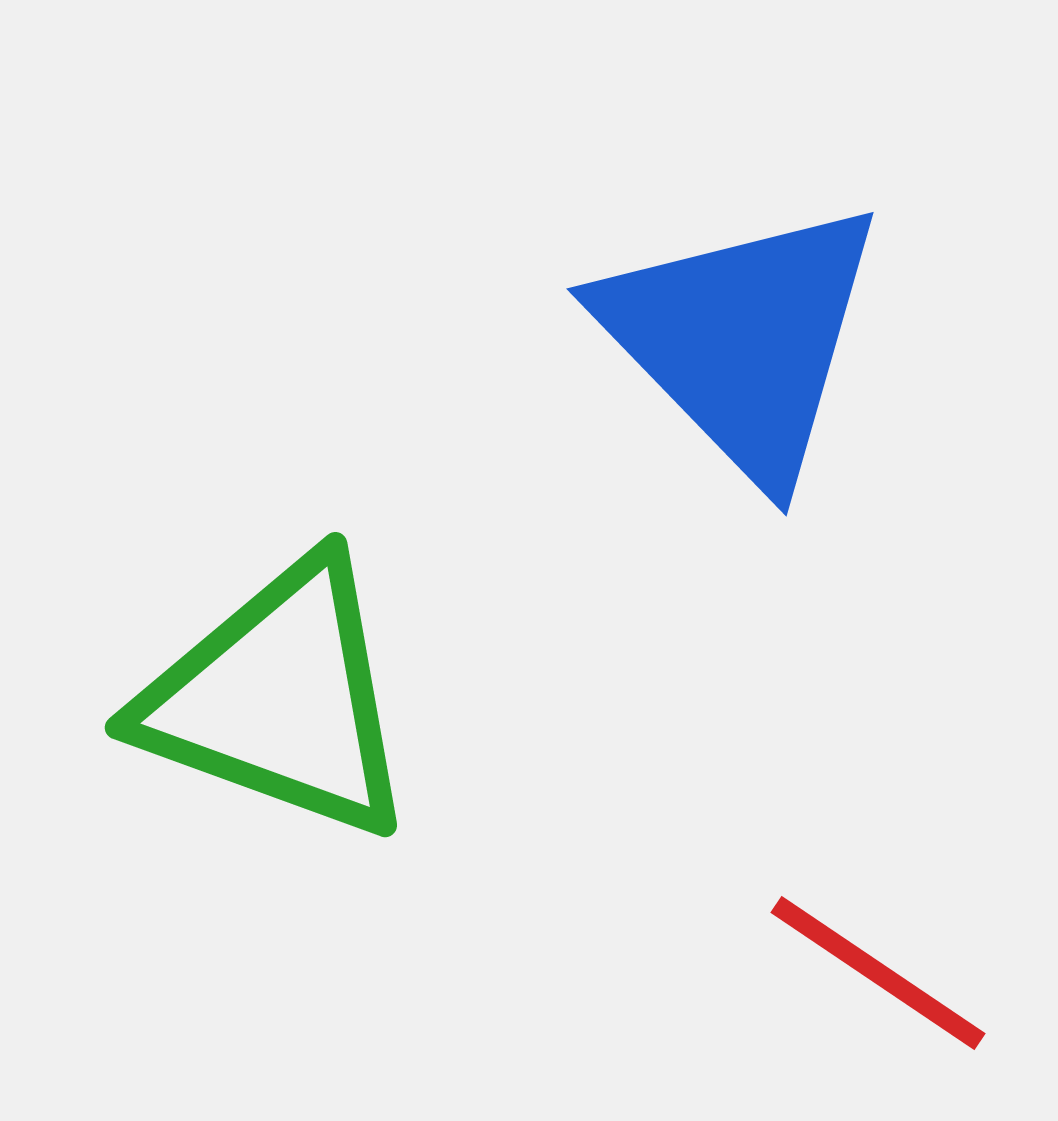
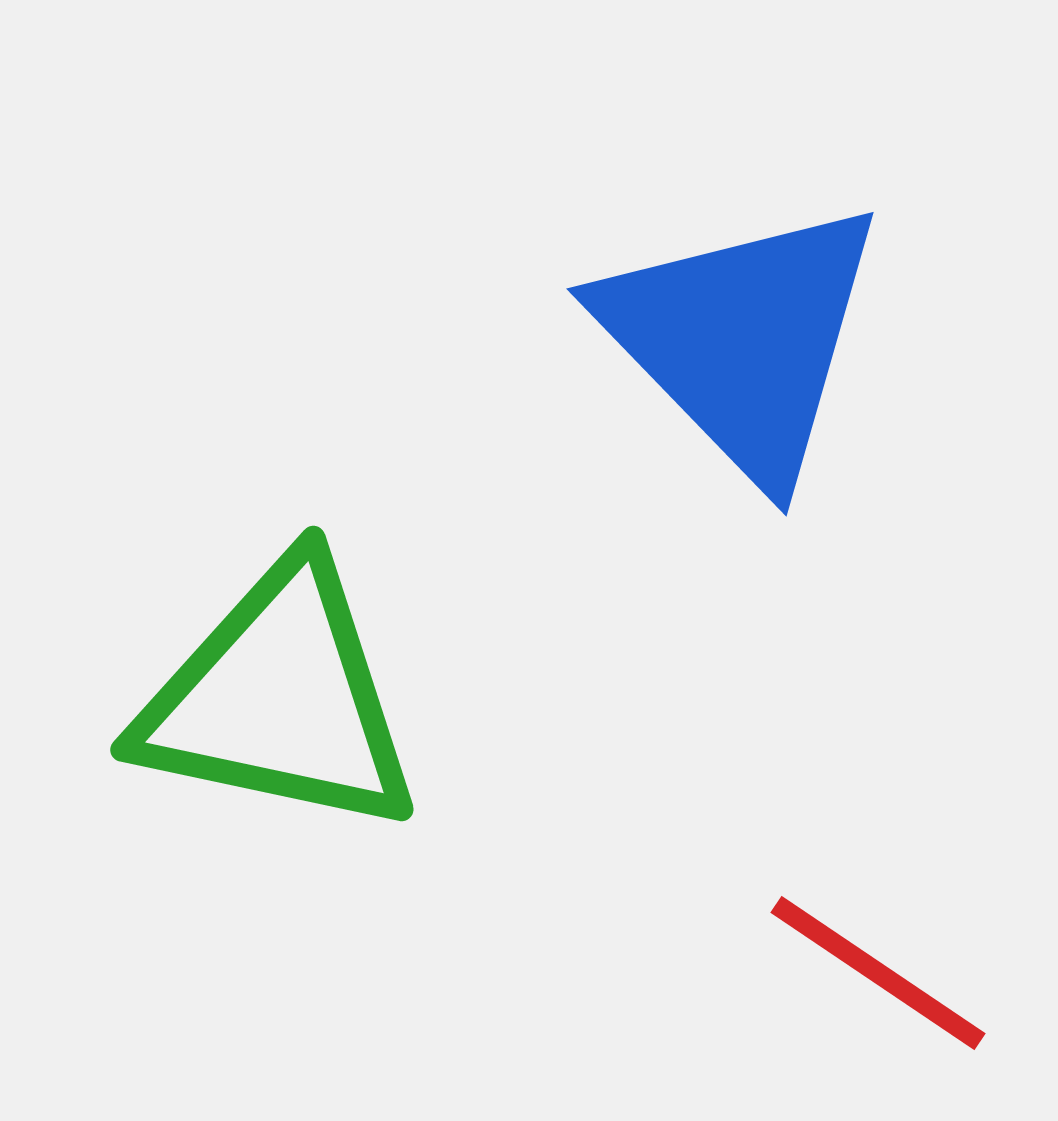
green triangle: rotated 8 degrees counterclockwise
